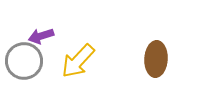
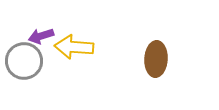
yellow arrow: moved 4 px left, 14 px up; rotated 51 degrees clockwise
